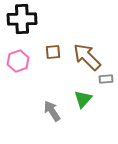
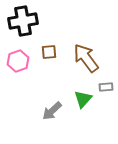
black cross: moved 1 px right, 2 px down; rotated 8 degrees counterclockwise
brown square: moved 4 px left
brown arrow: moved 1 px left, 1 px down; rotated 8 degrees clockwise
gray rectangle: moved 8 px down
gray arrow: rotated 100 degrees counterclockwise
